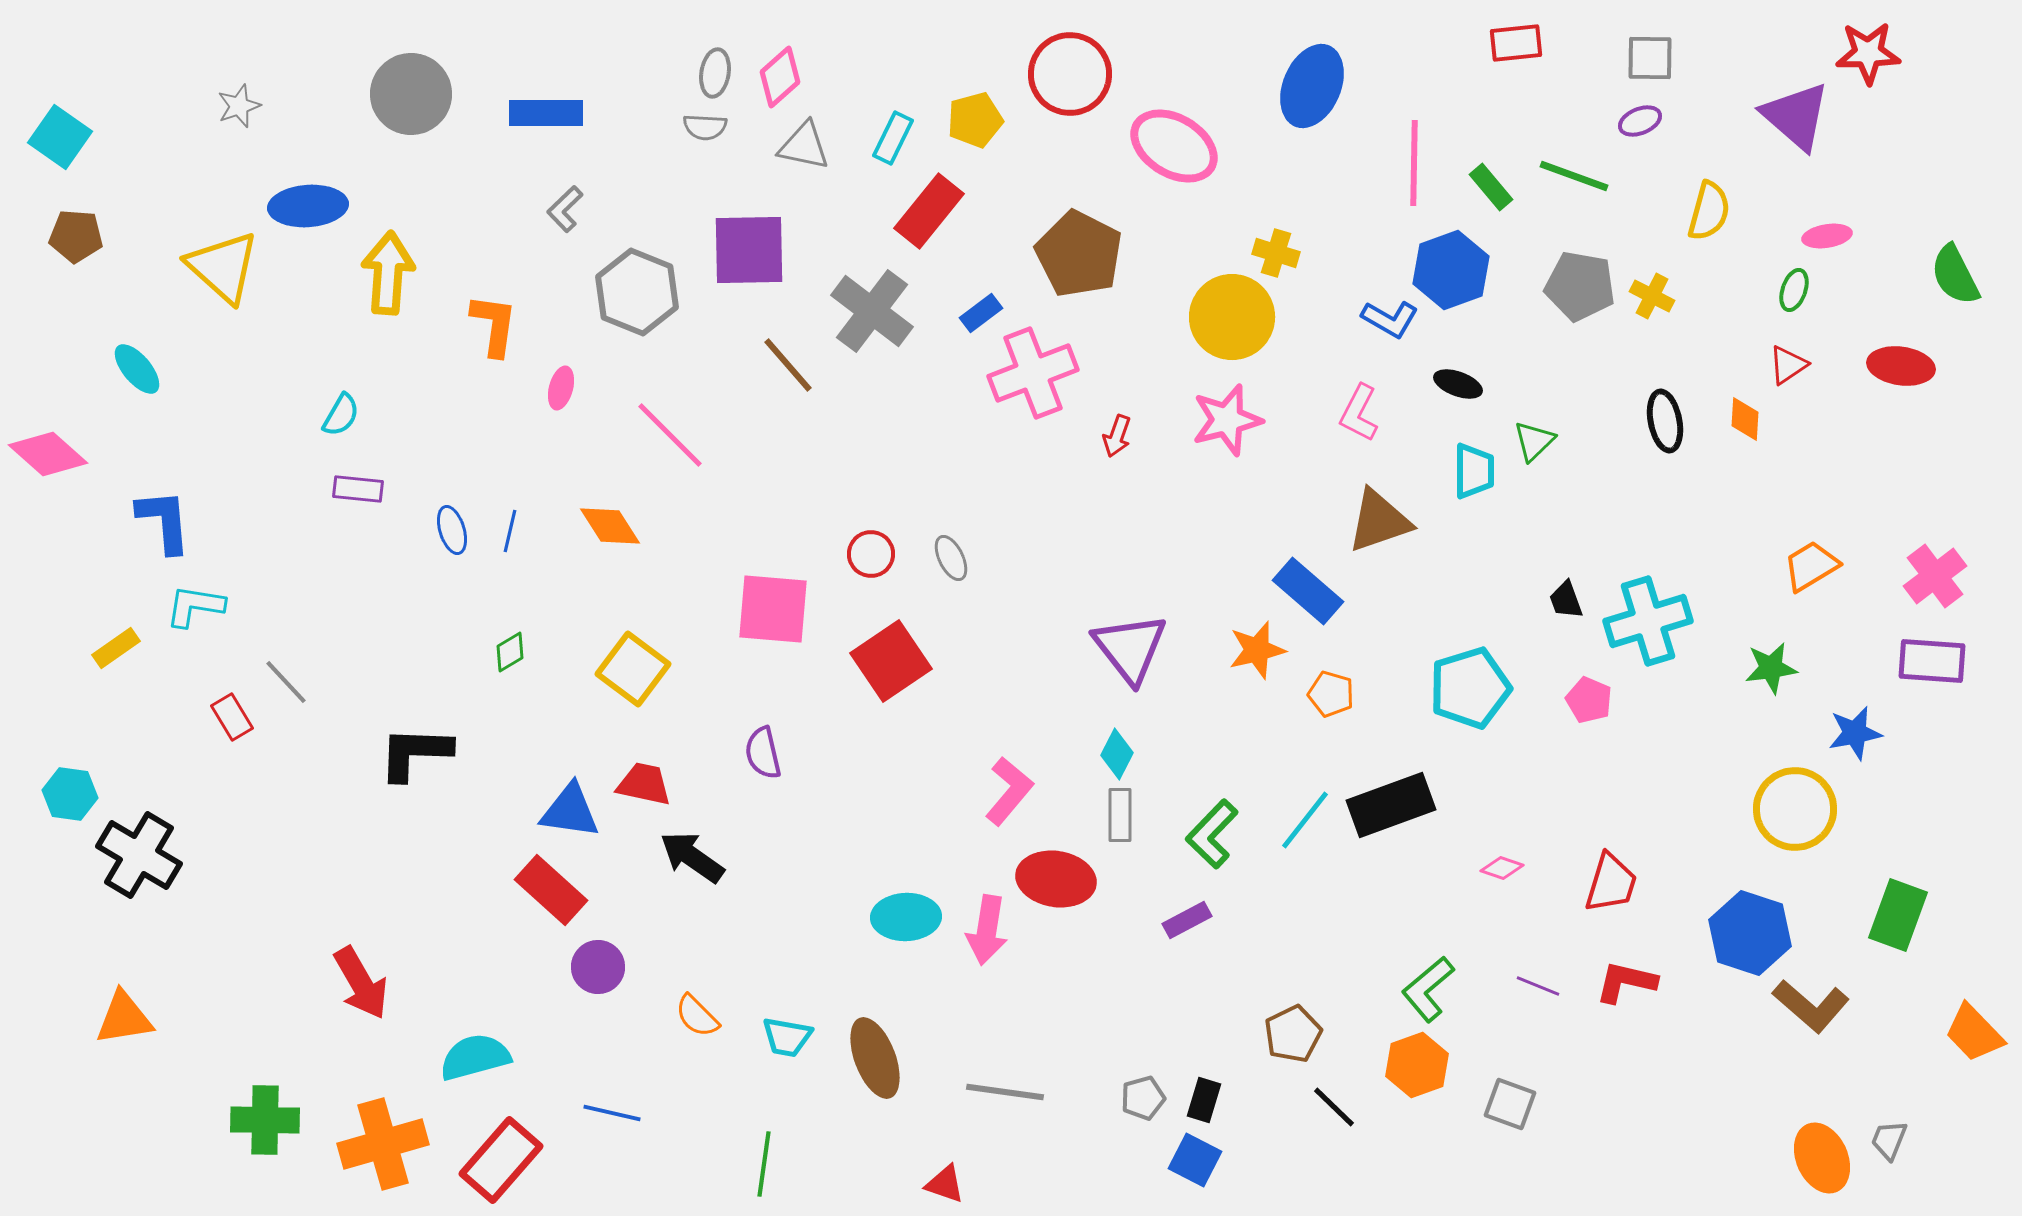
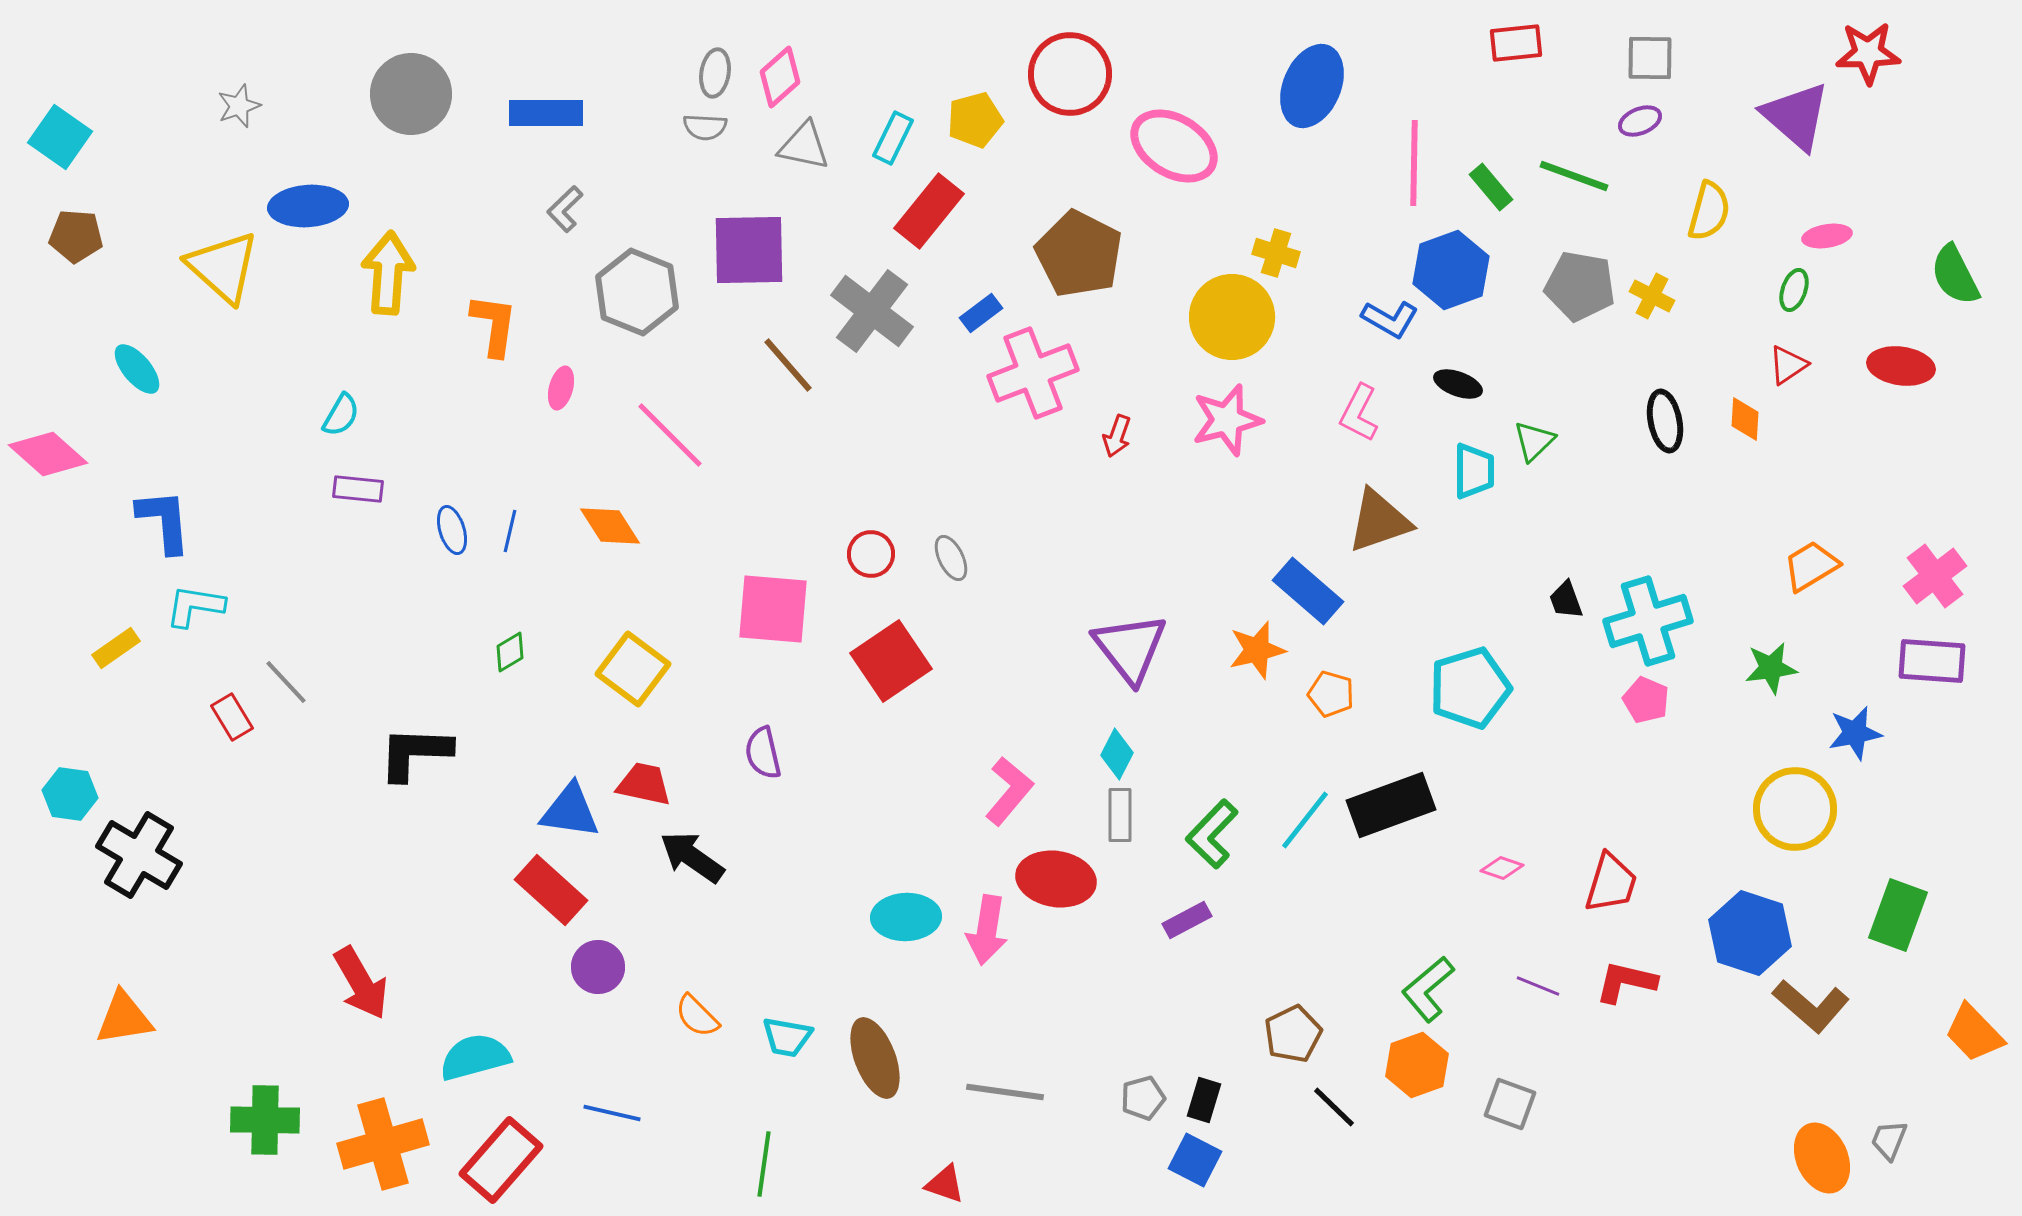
pink pentagon at (1589, 700): moved 57 px right
